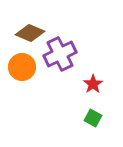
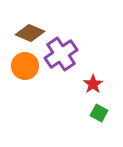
purple cross: moved 1 px right; rotated 8 degrees counterclockwise
orange circle: moved 3 px right, 1 px up
green square: moved 6 px right, 5 px up
